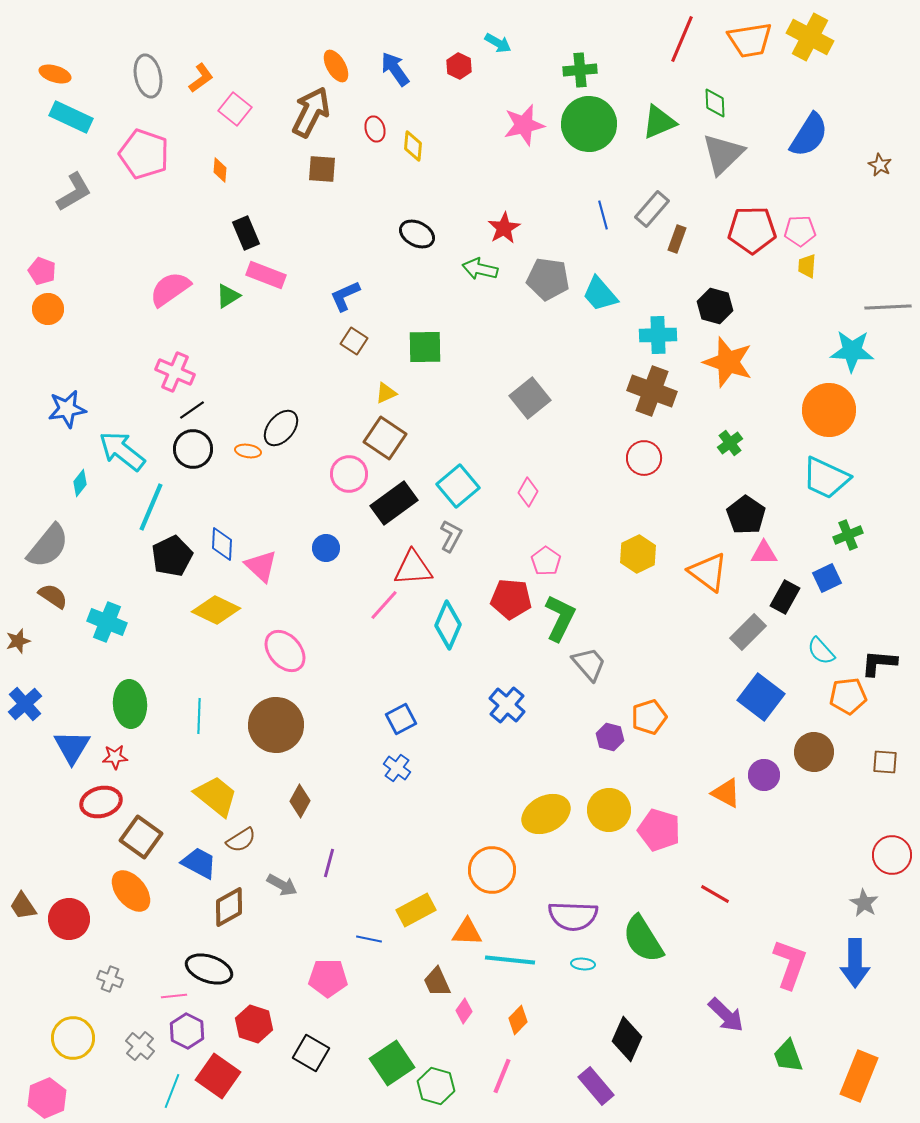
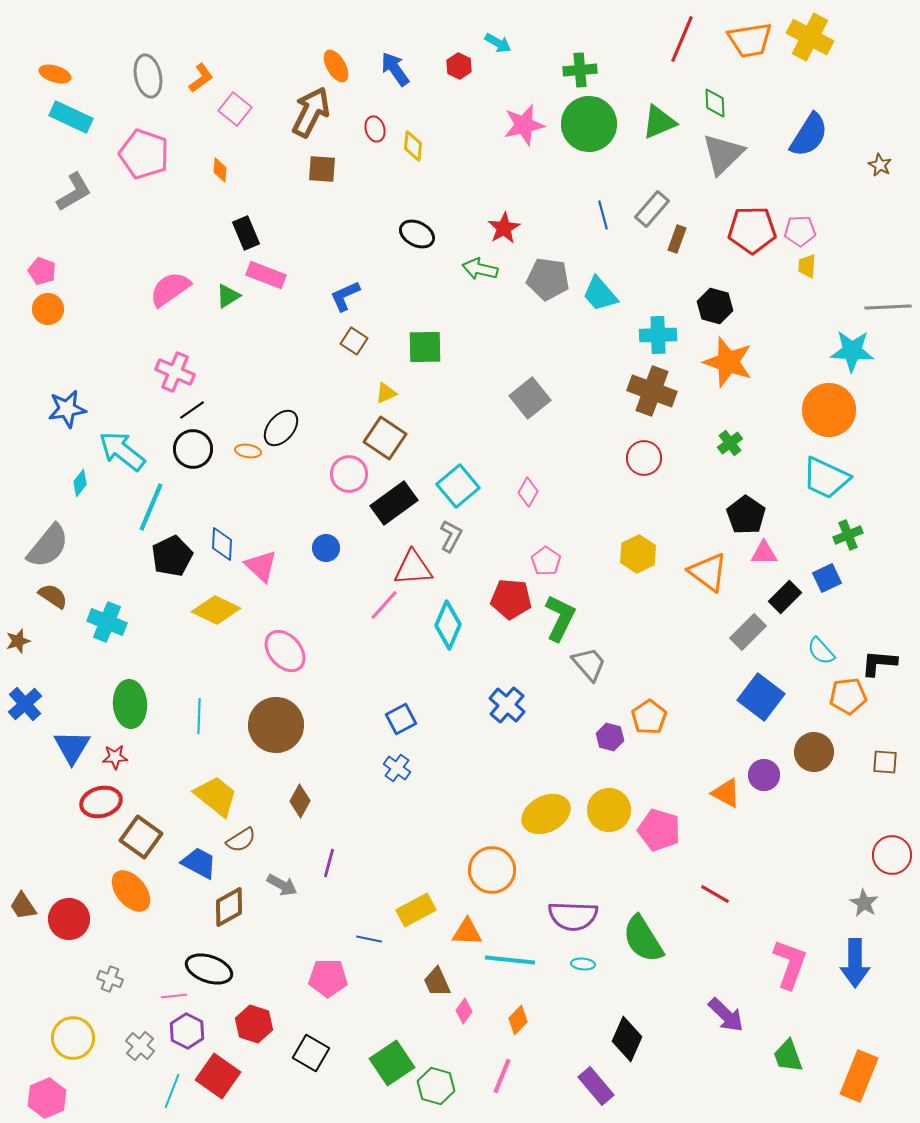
black rectangle at (785, 597): rotated 16 degrees clockwise
orange pentagon at (649, 717): rotated 16 degrees counterclockwise
